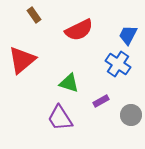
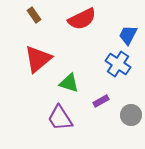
red semicircle: moved 3 px right, 11 px up
red triangle: moved 16 px right, 1 px up
